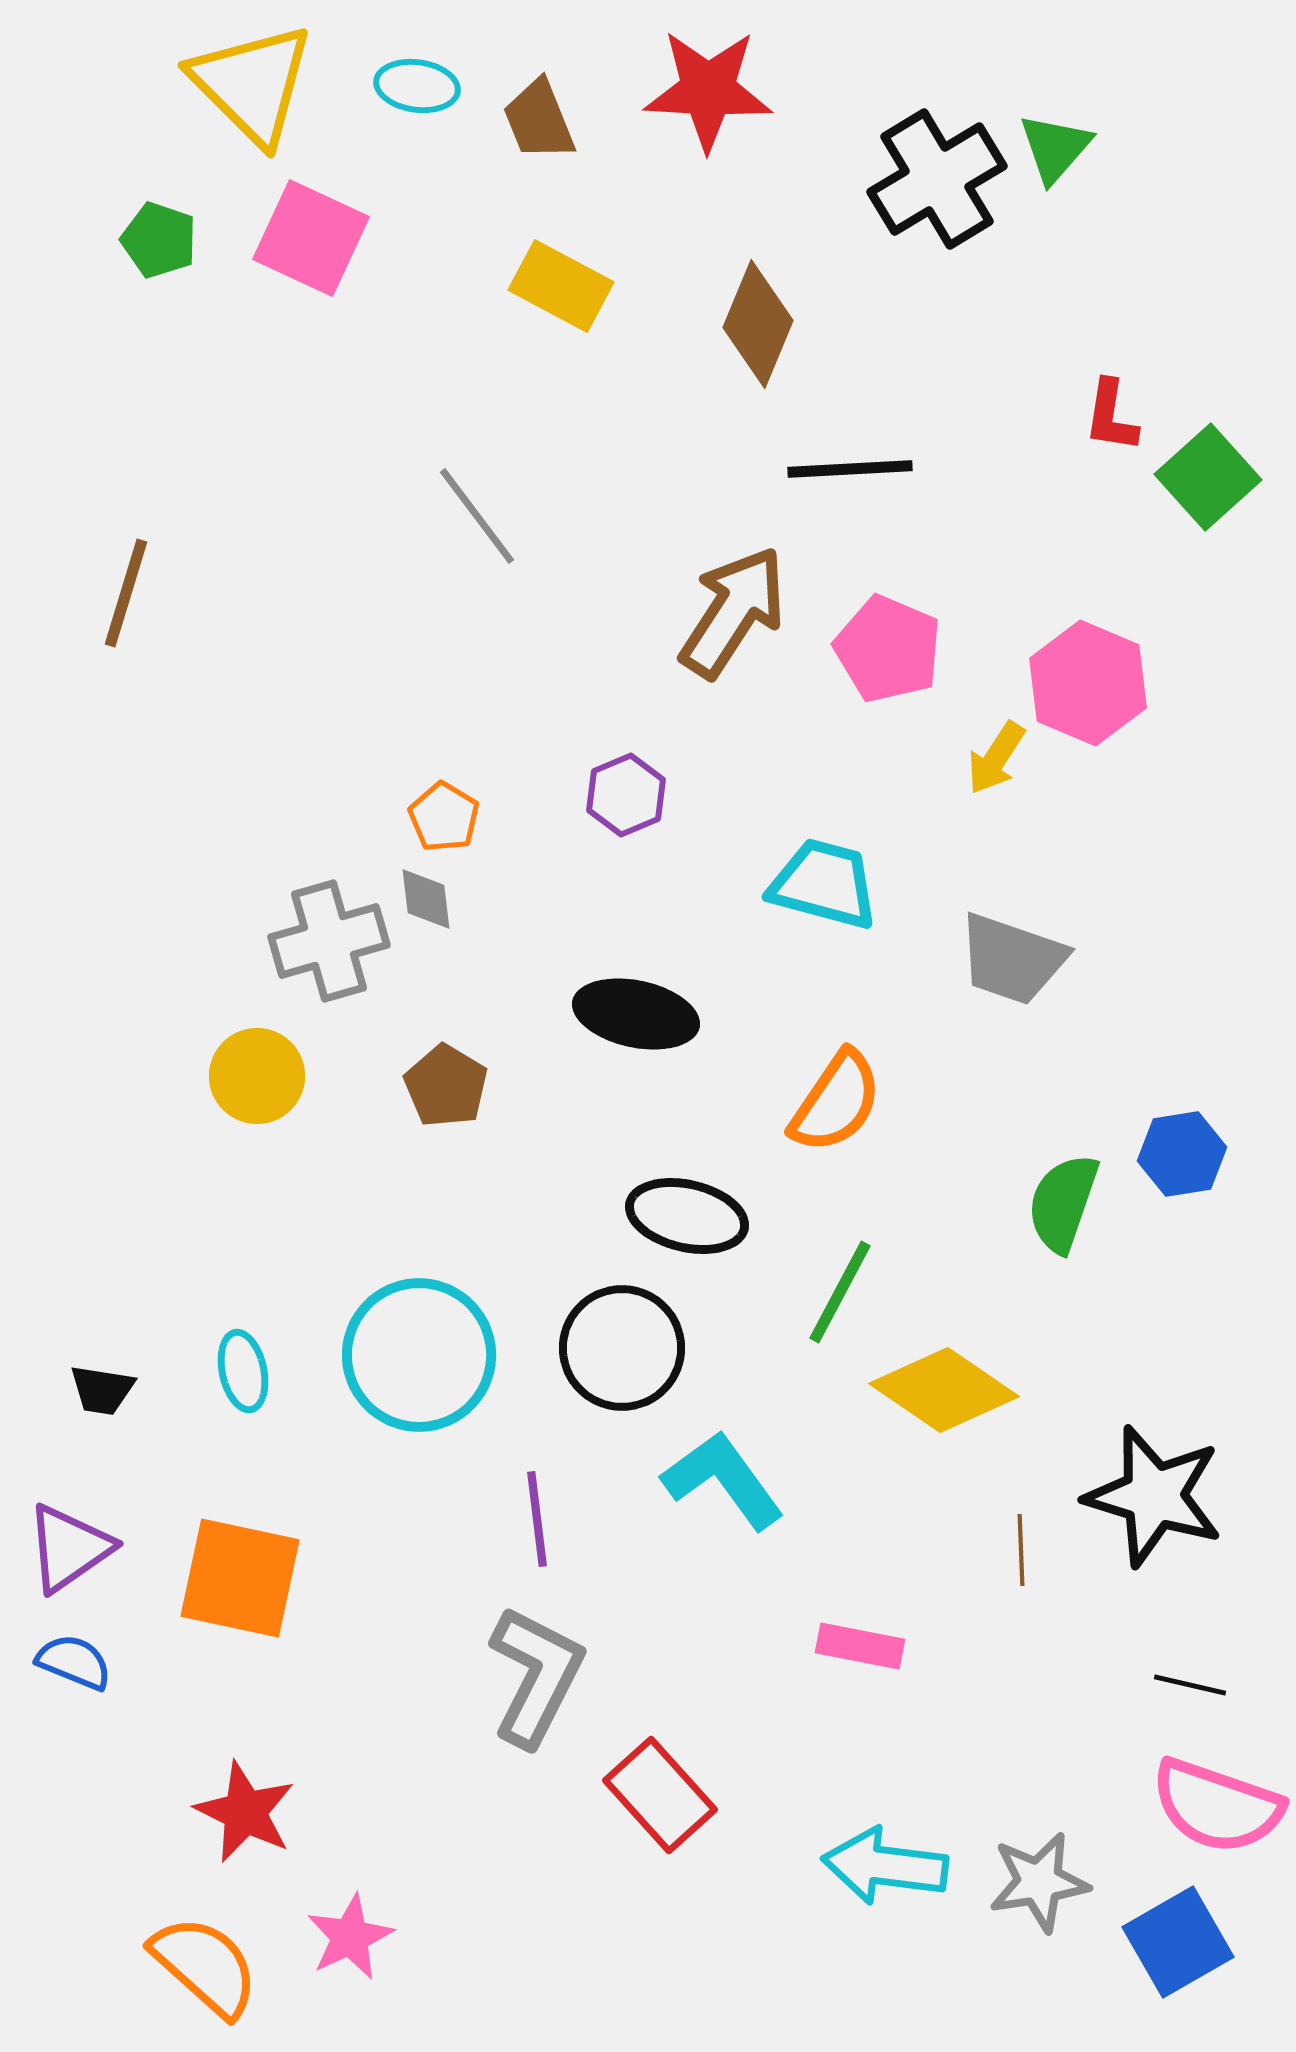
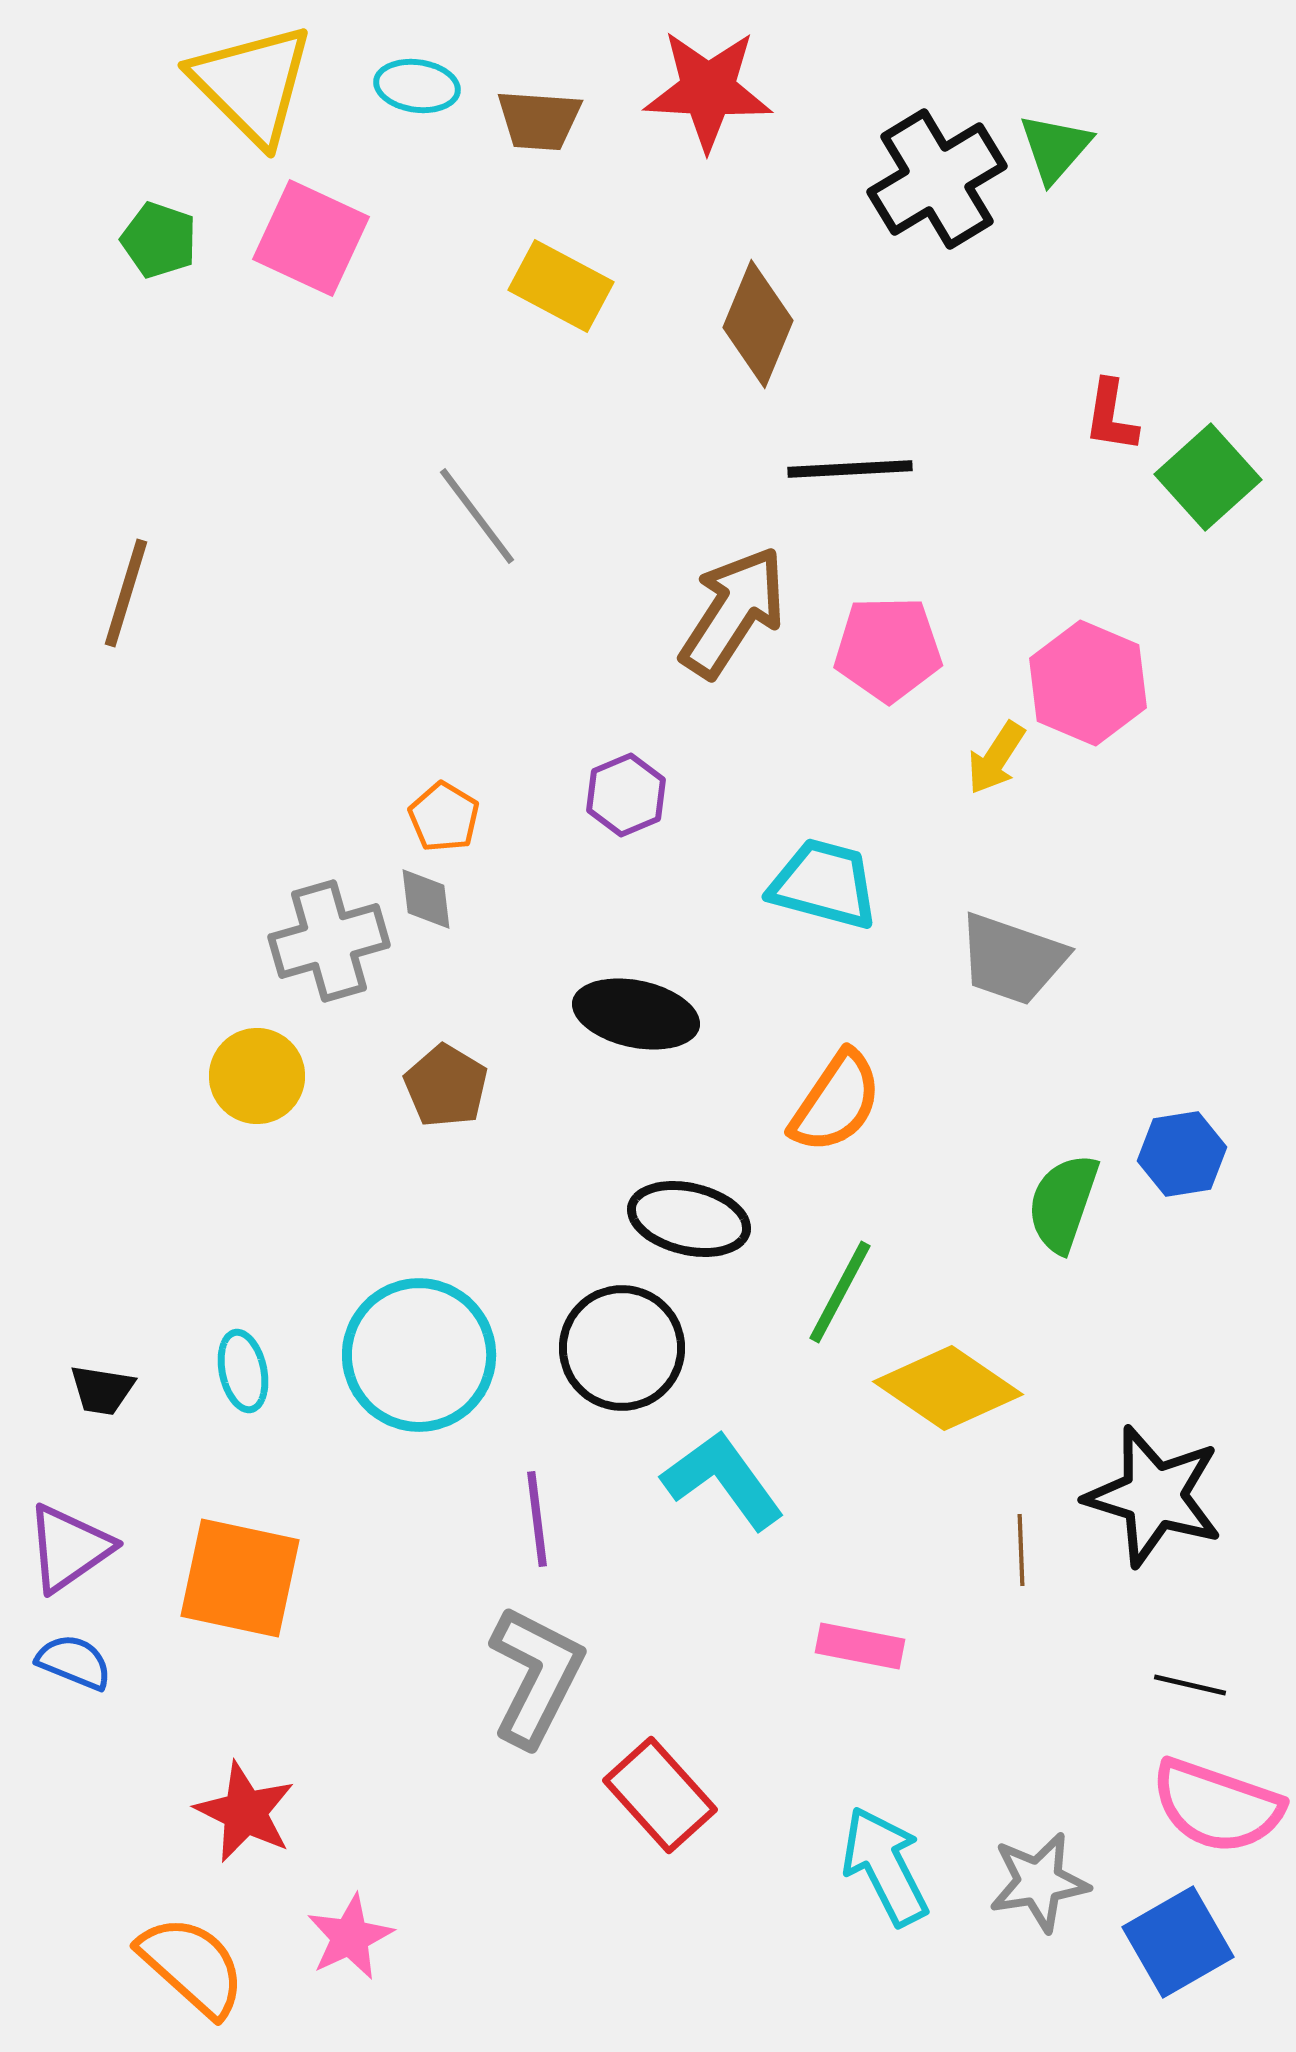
brown trapezoid at (539, 120): rotated 64 degrees counterclockwise
pink pentagon at (888, 649): rotated 24 degrees counterclockwise
black ellipse at (687, 1216): moved 2 px right, 3 px down
yellow diamond at (944, 1390): moved 4 px right, 2 px up
cyan arrow at (885, 1866): rotated 56 degrees clockwise
orange semicircle at (205, 1966): moved 13 px left
